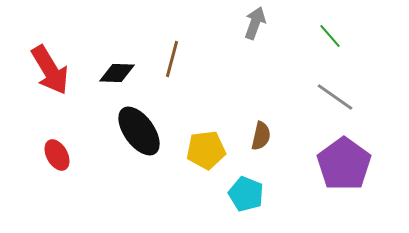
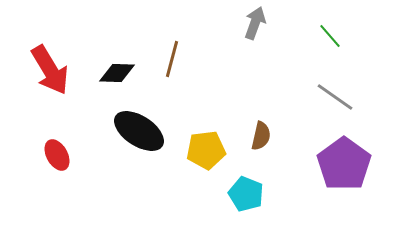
black ellipse: rotated 21 degrees counterclockwise
